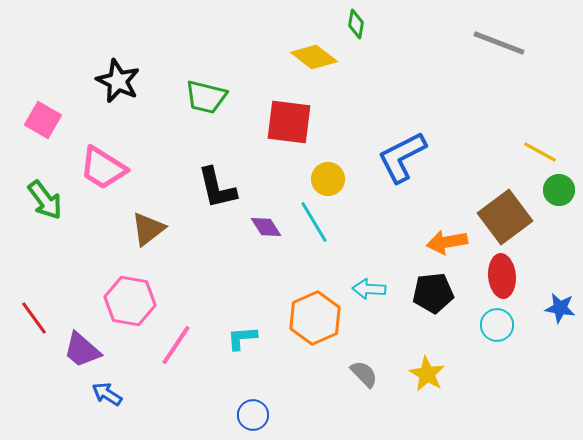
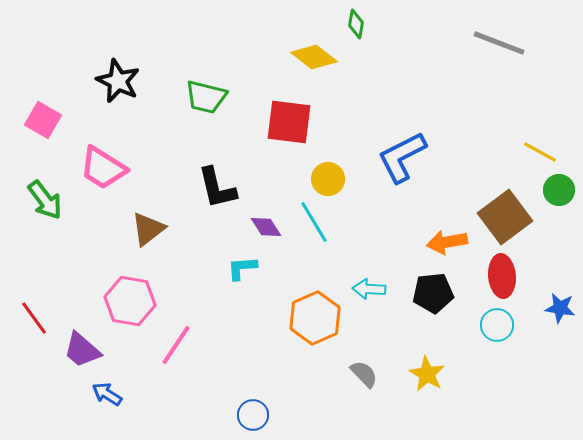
cyan L-shape: moved 70 px up
